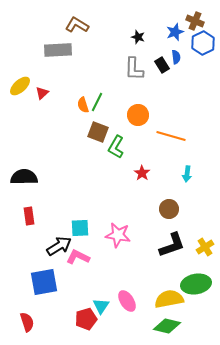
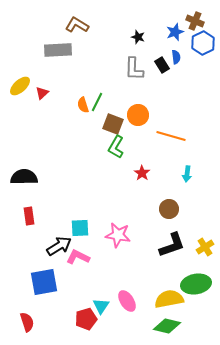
brown square: moved 15 px right, 8 px up
